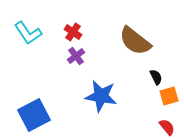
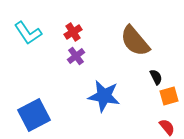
red cross: rotated 24 degrees clockwise
brown semicircle: rotated 12 degrees clockwise
blue star: moved 3 px right
